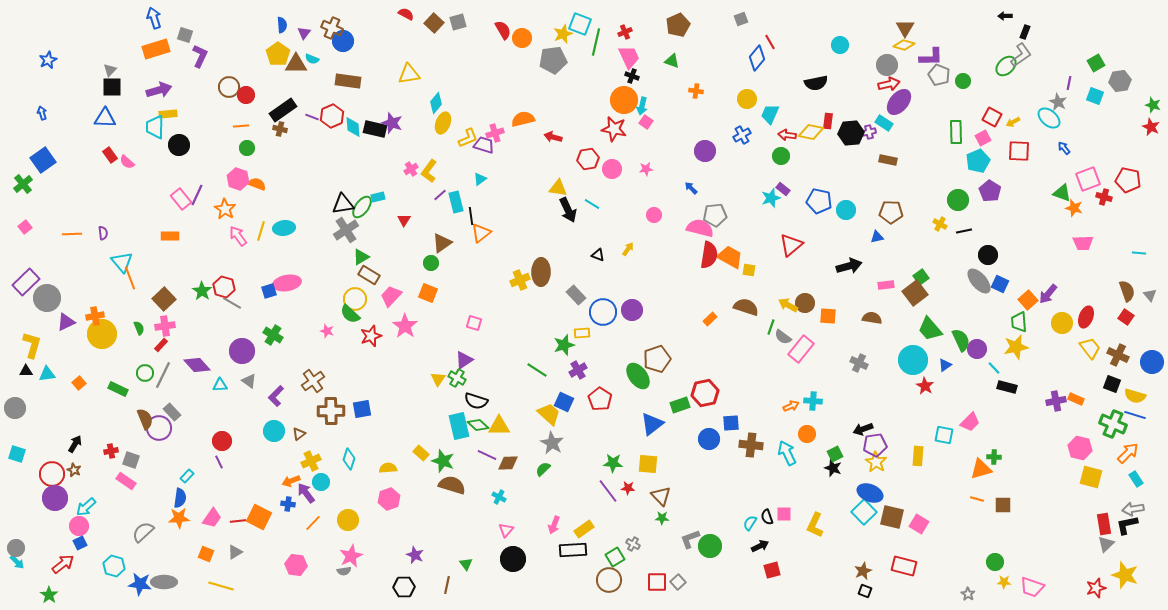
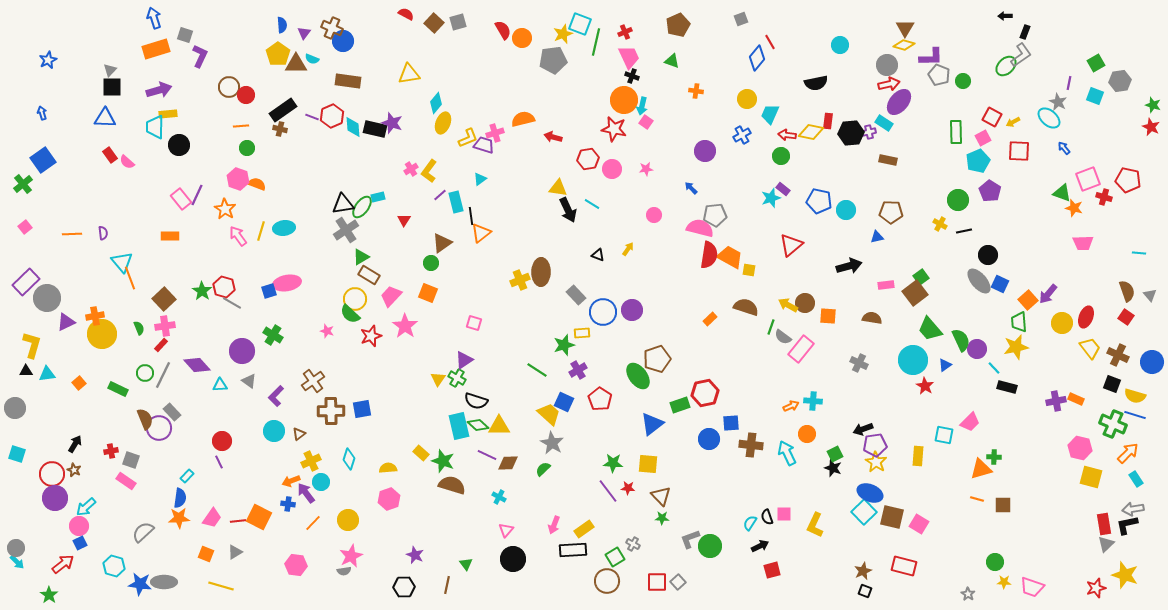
brown circle at (609, 580): moved 2 px left, 1 px down
